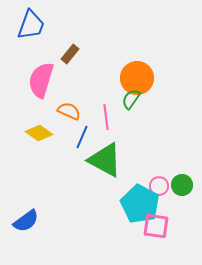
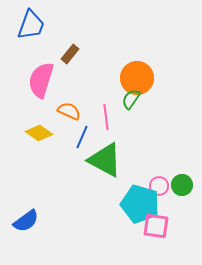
cyan pentagon: rotated 12 degrees counterclockwise
